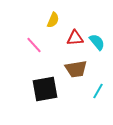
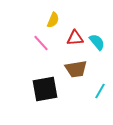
pink line: moved 7 px right, 2 px up
cyan line: moved 2 px right
